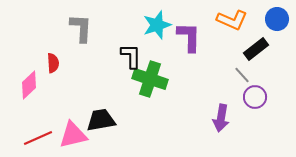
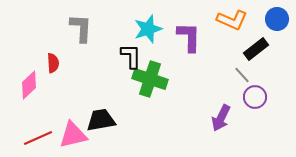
cyan star: moved 9 px left, 4 px down
purple arrow: rotated 16 degrees clockwise
